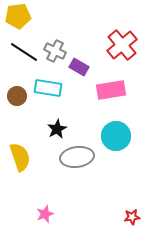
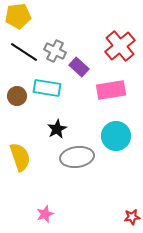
red cross: moved 2 px left, 1 px down
purple rectangle: rotated 12 degrees clockwise
cyan rectangle: moved 1 px left
